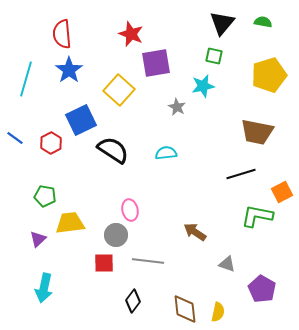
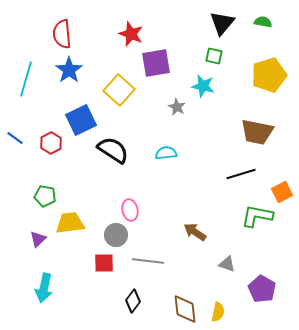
cyan star: rotated 25 degrees clockwise
